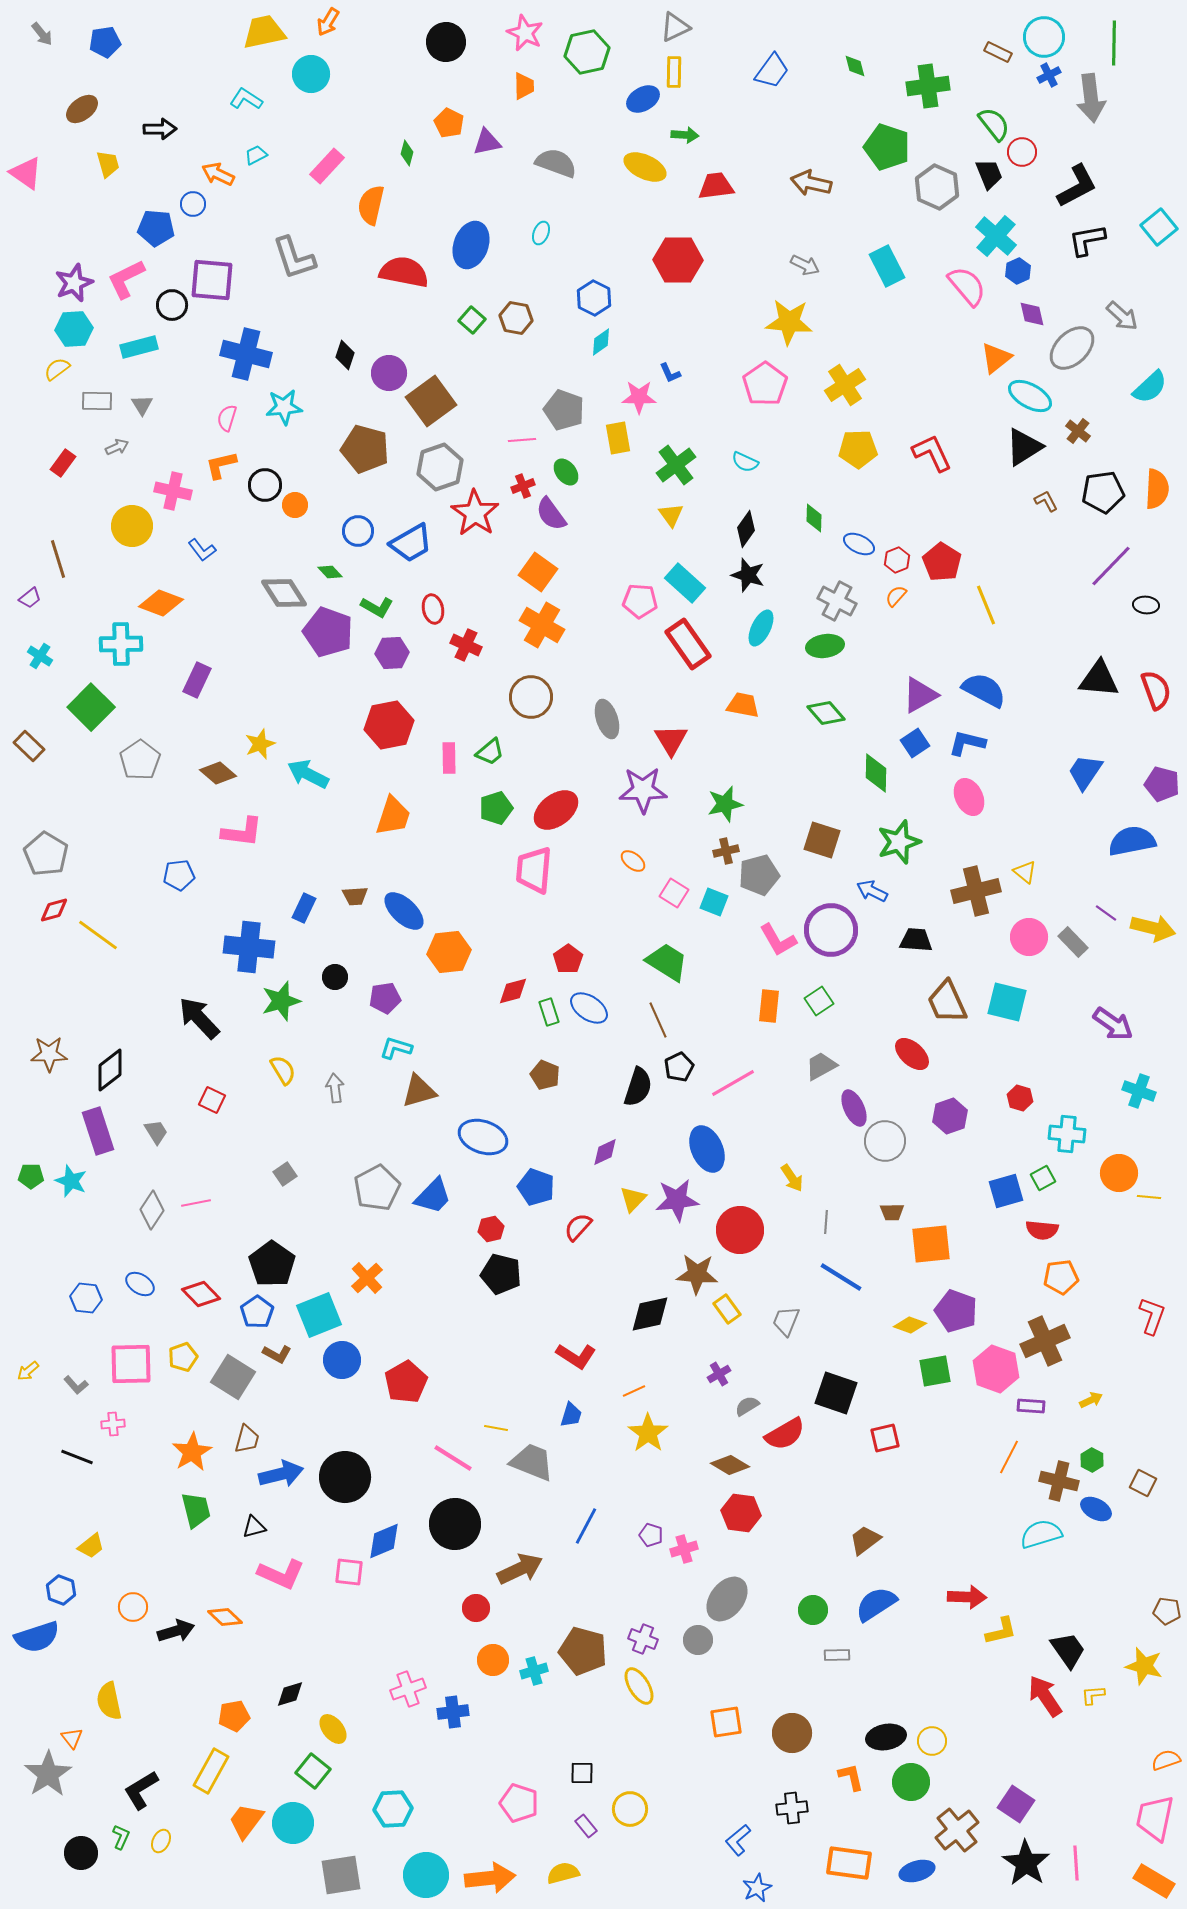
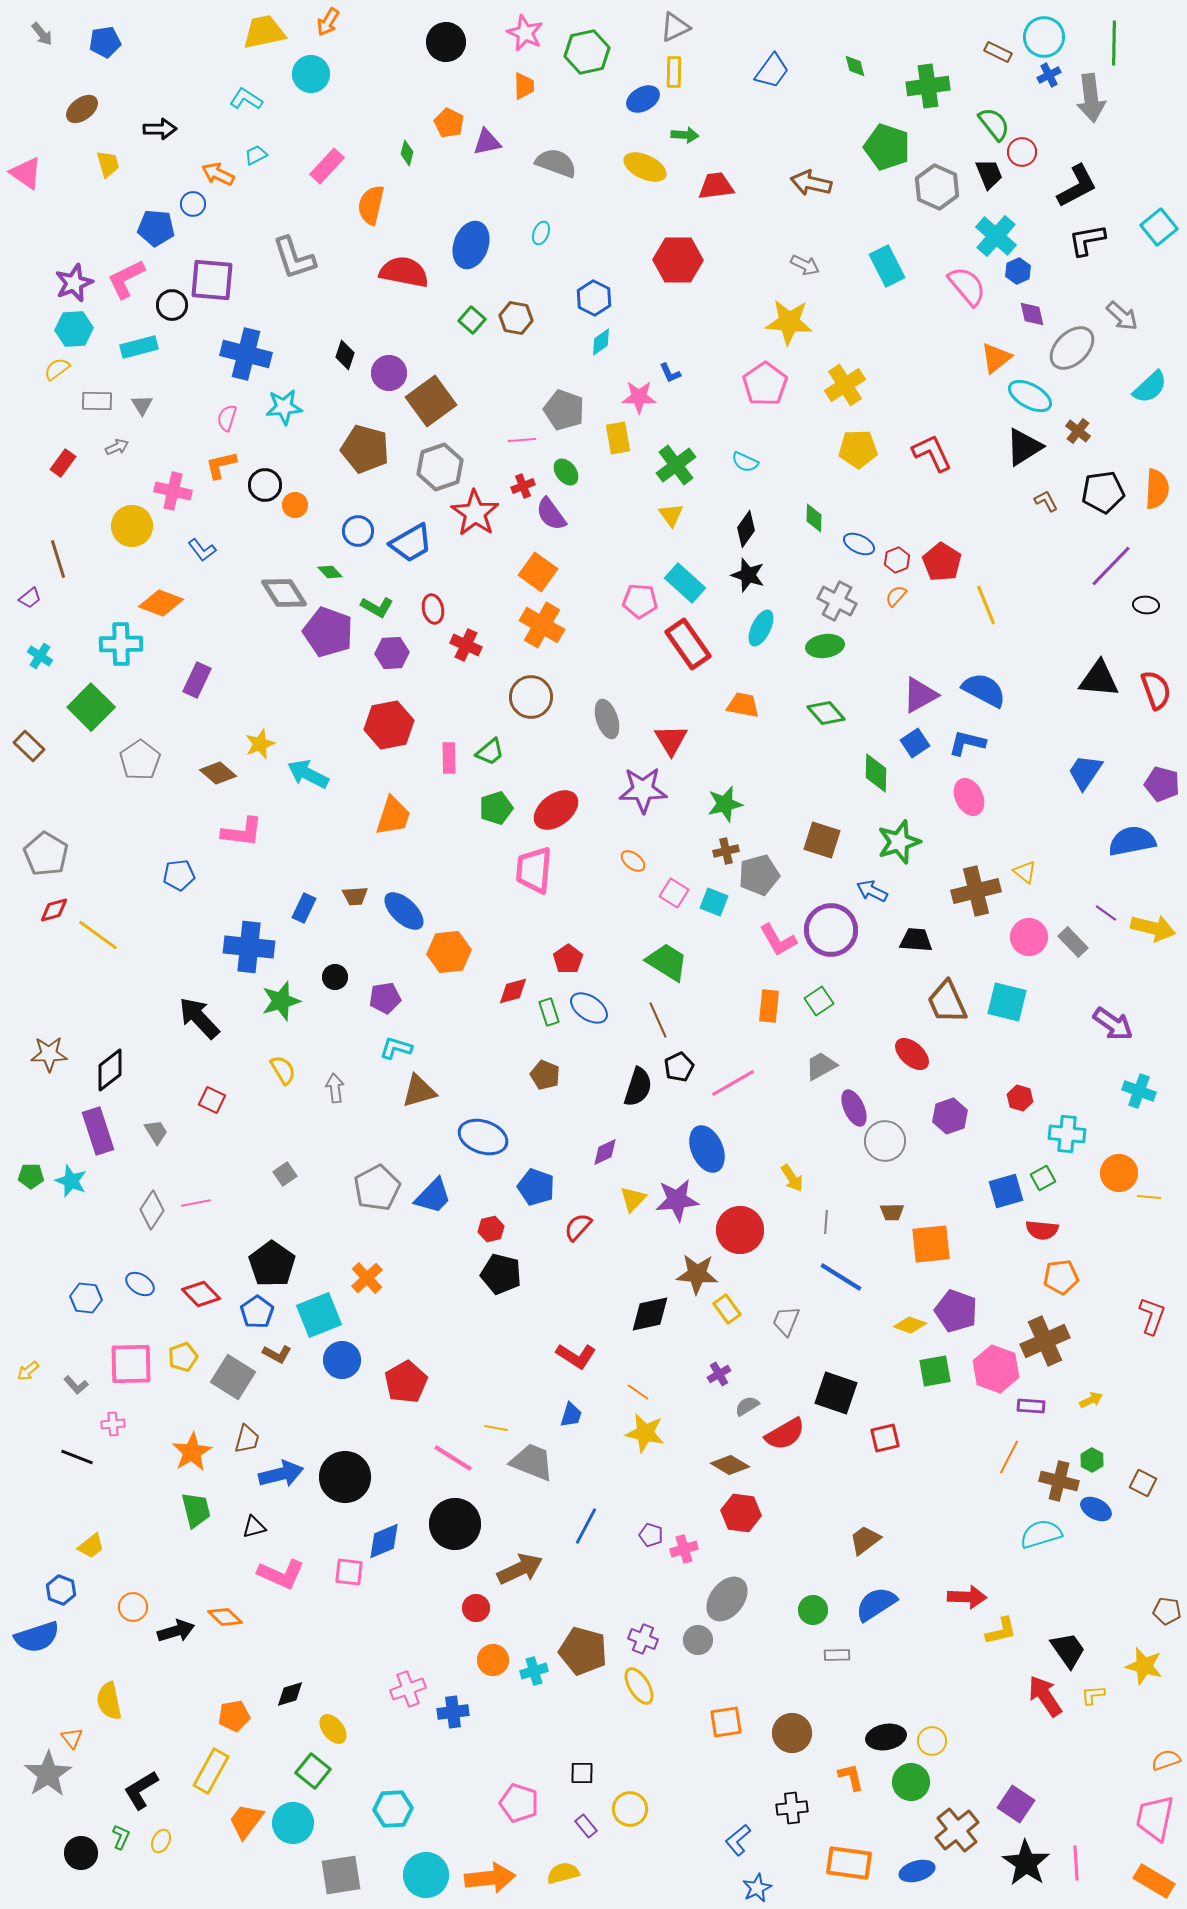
orange line at (634, 1391): moved 4 px right, 1 px down; rotated 60 degrees clockwise
yellow star at (648, 1433): moved 3 px left; rotated 24 degrees counterclockwise
